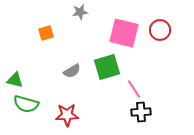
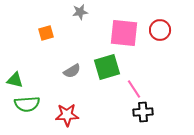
pink square: rotated 8 degrees counterclockwise
green semicircle: moved 1 px right; rotated 20 degrees counterclockwise
black cross: moved 2 px right
